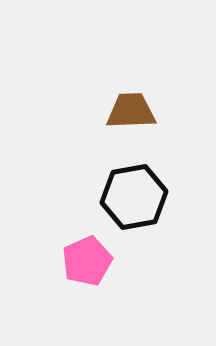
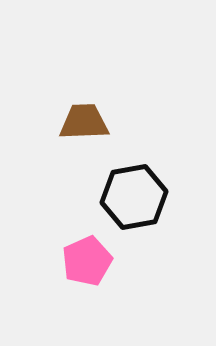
brown trapezoid: moved 47 px left, 11 px down
